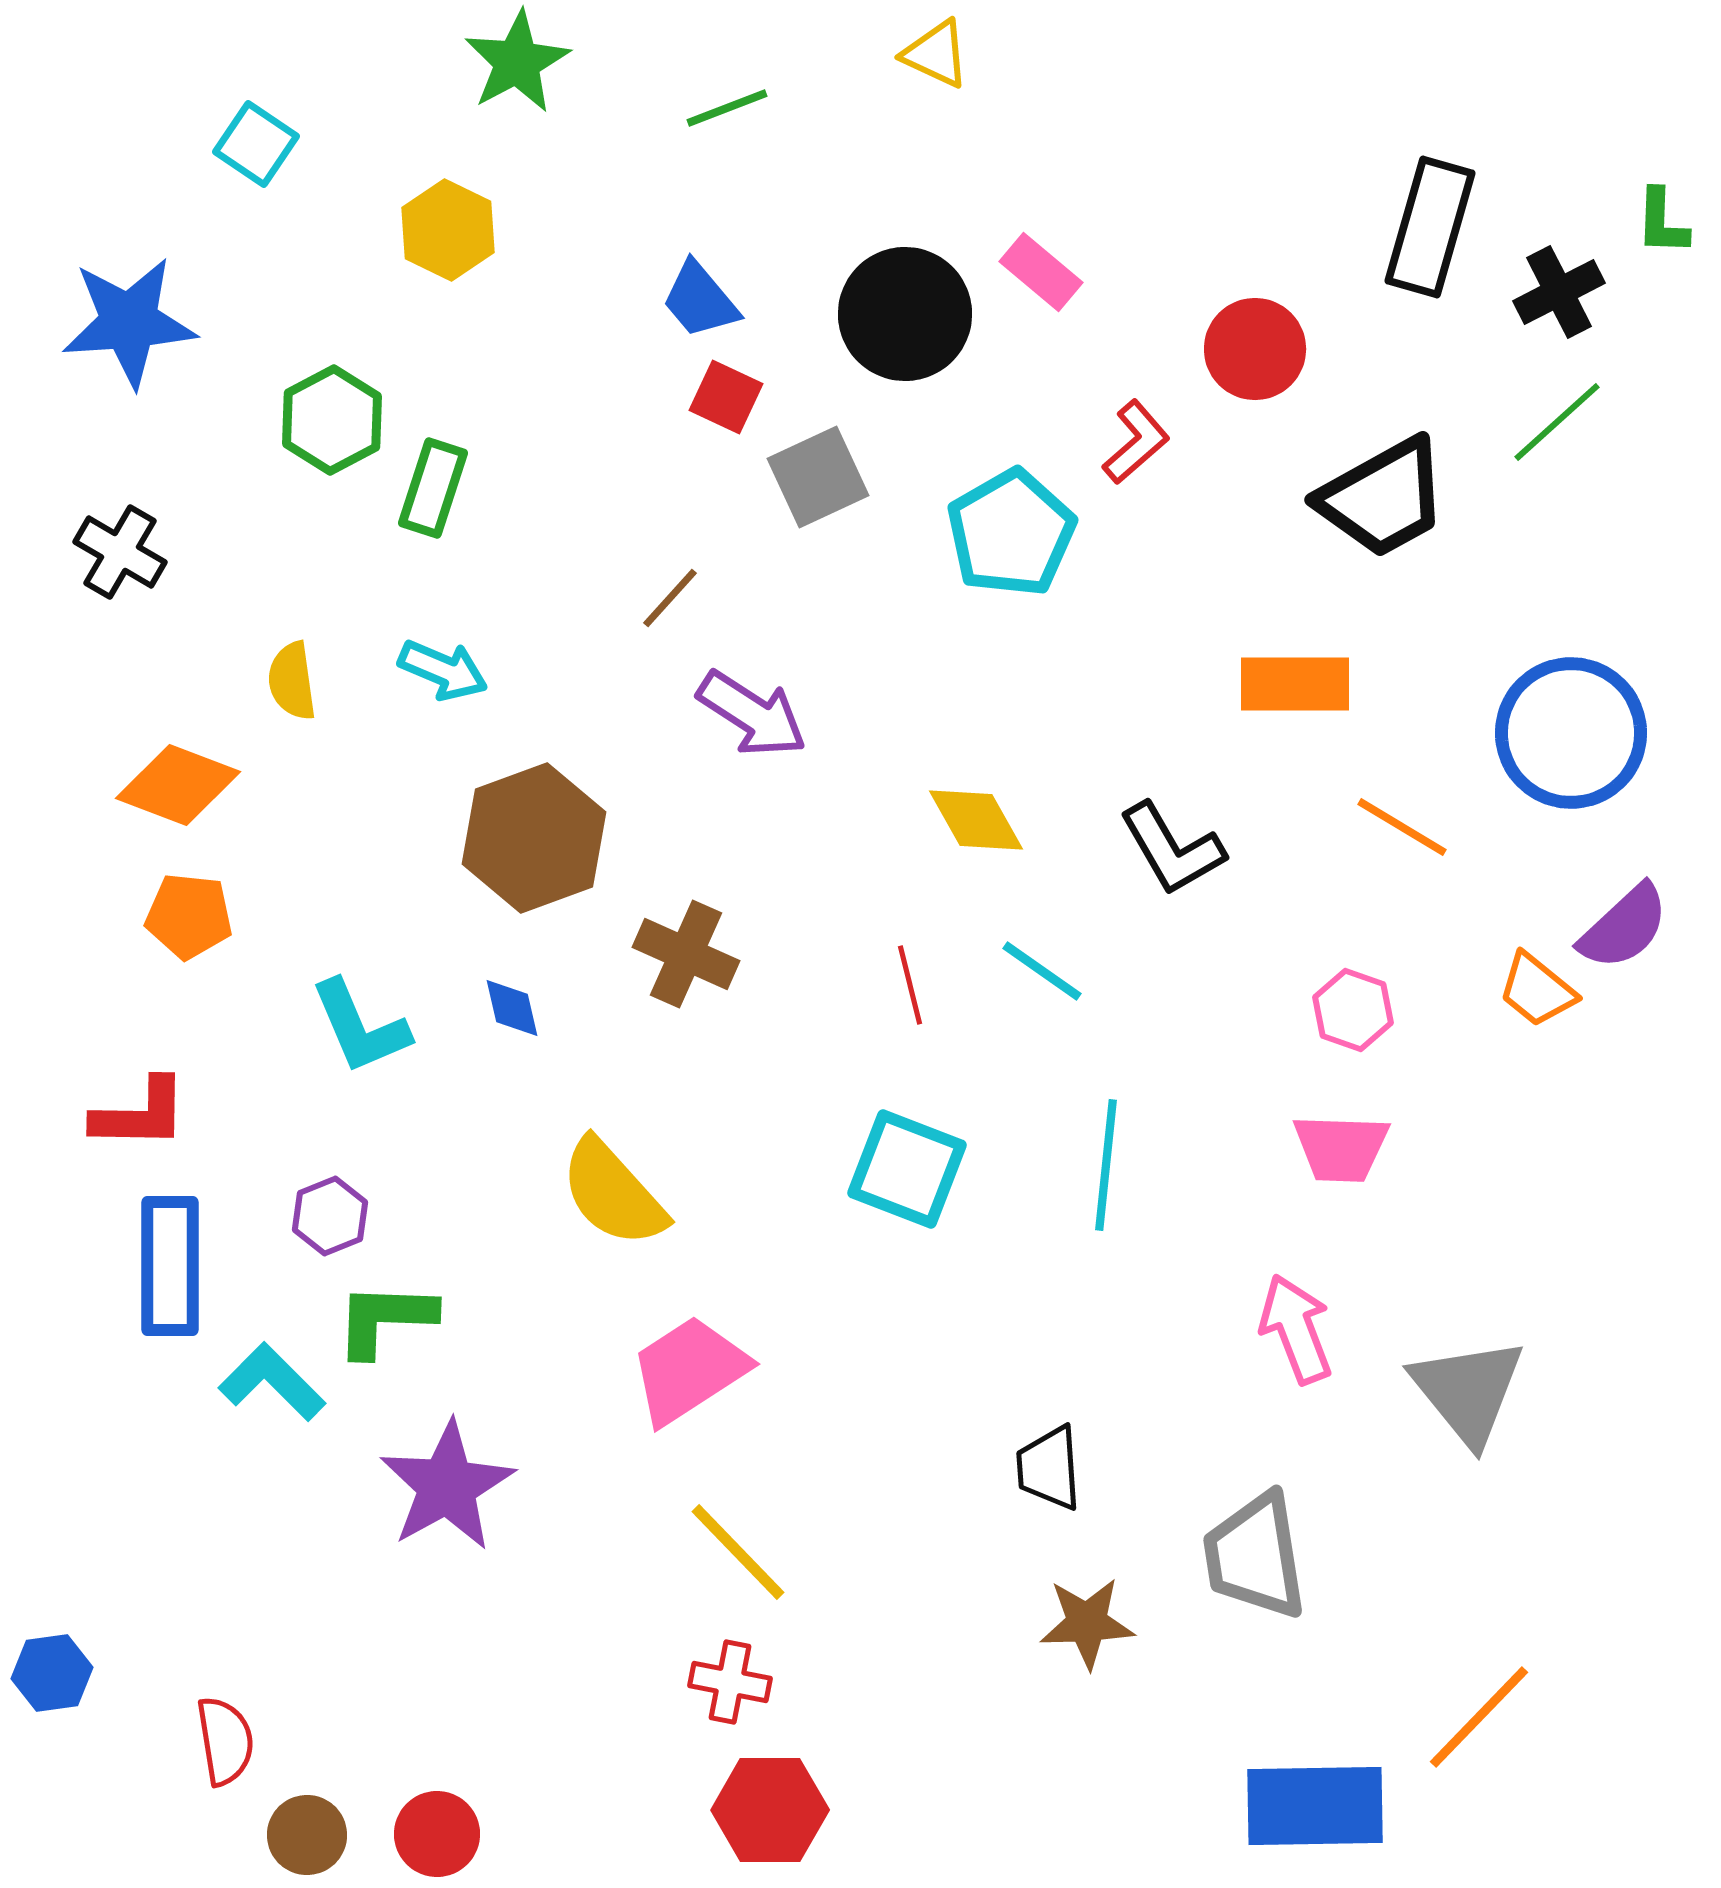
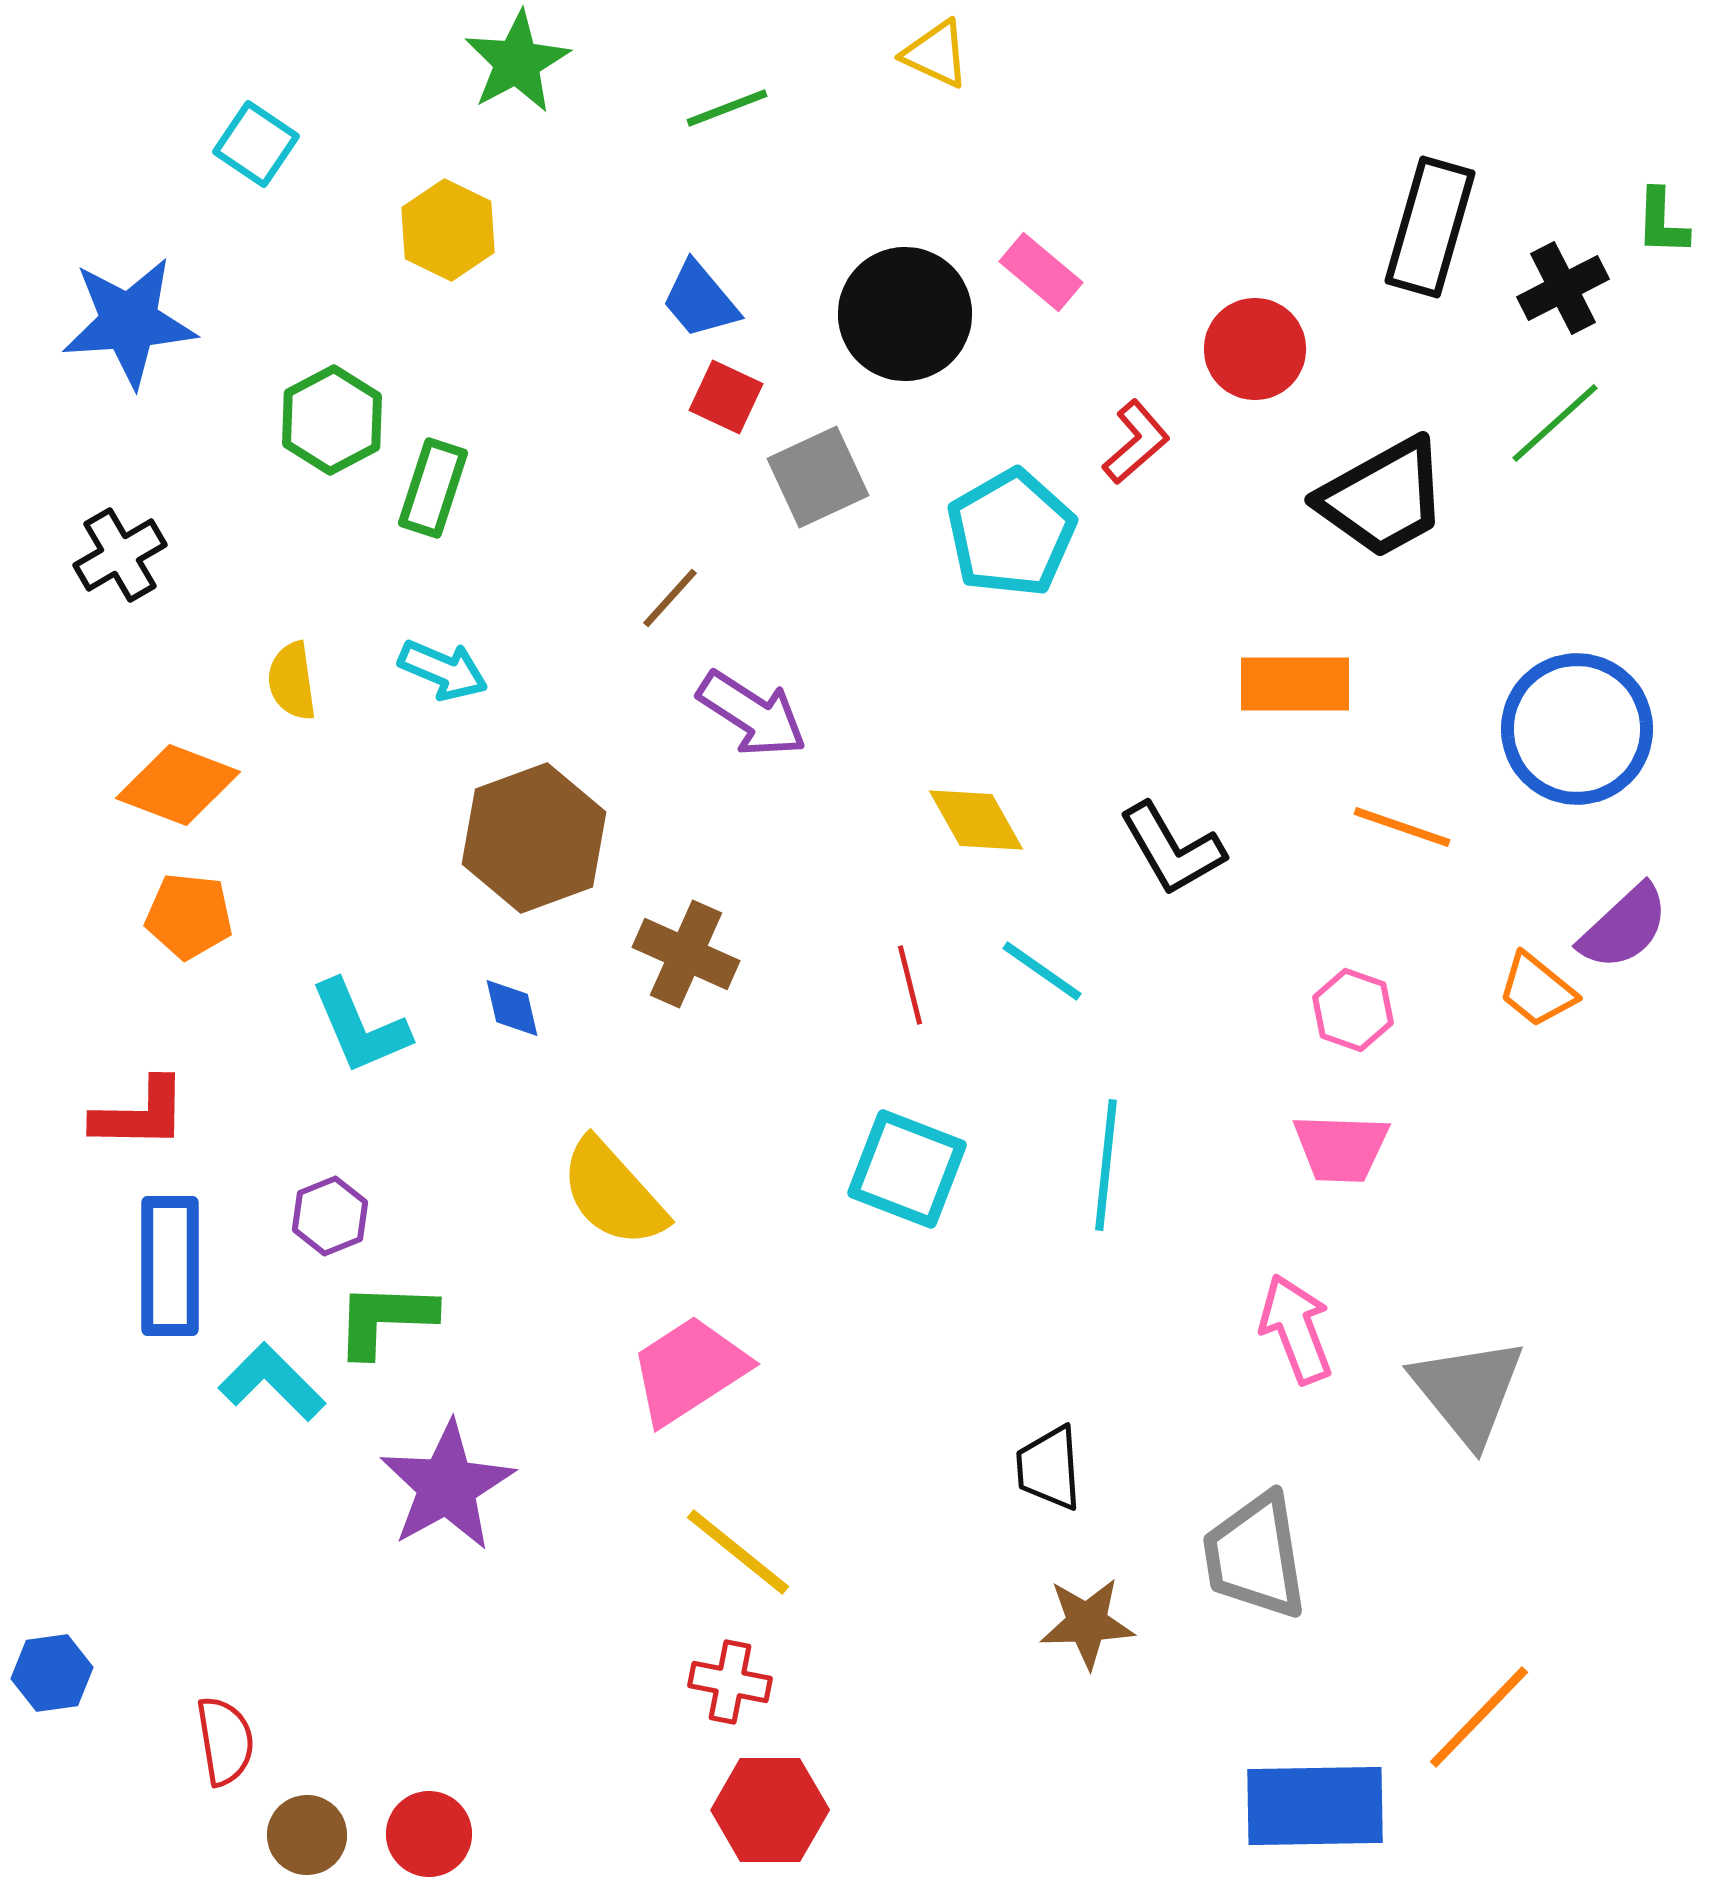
black cross at (1559, 292): moved 4 px right, 4 px up
green line at (1557, 422): moved 2 px left, 1 px down
black cross at (120, 552): moved 3 px down; rotated 30 degrees clockwise
blue circle at (1571, 733): moved 6 px right, 4 px up
orange line at (1402, 827): rotated 12 degrees counterclockwise
yellow line at (738, 1552): rotated 7 degrees counterclockwise
red circle at (437, 1834): moved 8 px left
